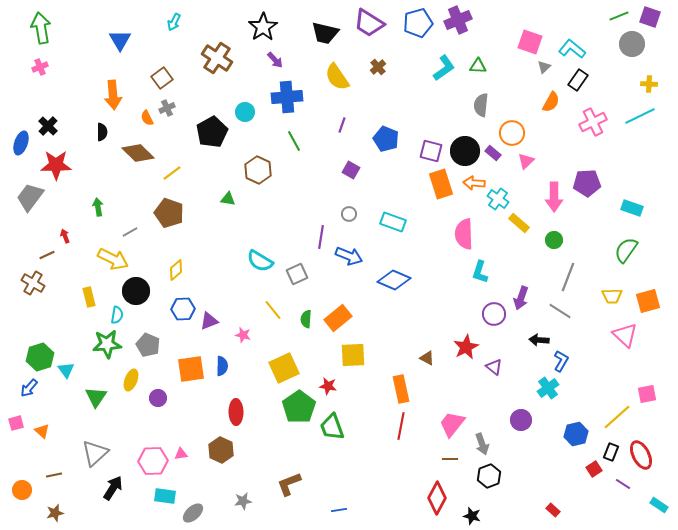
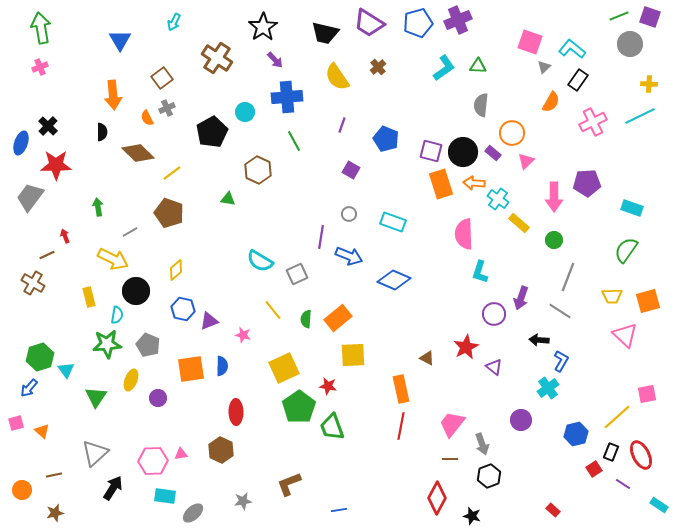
gray circle at (632, 44): moved 2 px left
black circle at (465, 151): moved 2 px left, 1 px down
blue hexagon at (183, 309): rotated 15 degrees clockwise
